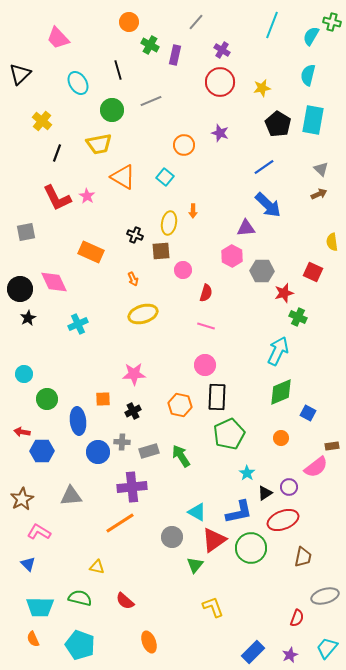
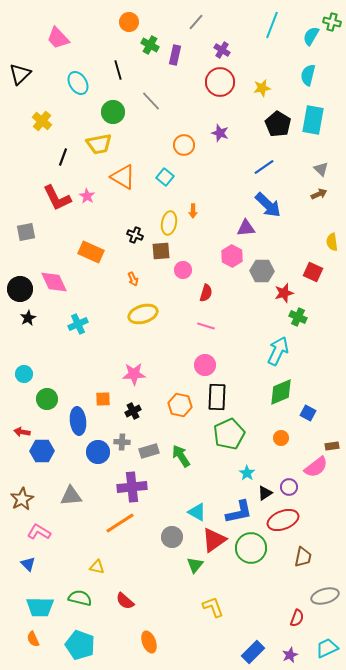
gray line at (151, 101): rotated 70 degrees clockwise
green circle at (112, 110): moved 1 px right, 2 px down
black line at (57, 153): moved 6 px right, 4 px down
cyan trapezoid at (327, 648): rotated 25 degrees clockwise
